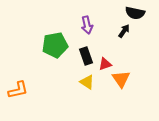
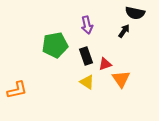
orange L-shape: moved 1 px left
